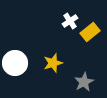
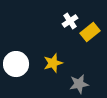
white circle: moved 1 px right, 1 px down
gray star: moved 5 px left, 2 px down; rotated 18 degrees clockwise
